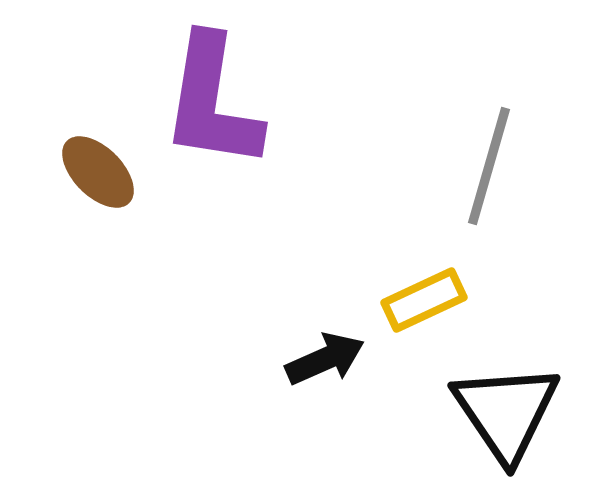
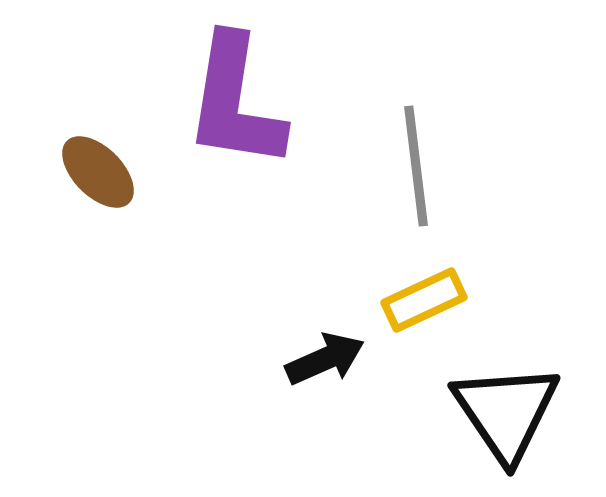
purple L-shape: moved 23 px right
gray line: moved 73 px left; rotated 23 degrees counterclockwise
